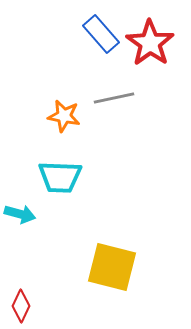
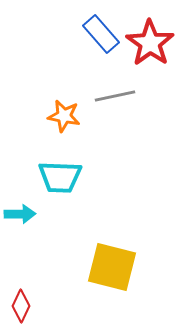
gray line: moved 1 px right, 2 px up
cyan arrow: rotated 16 degrees counterclockwise
